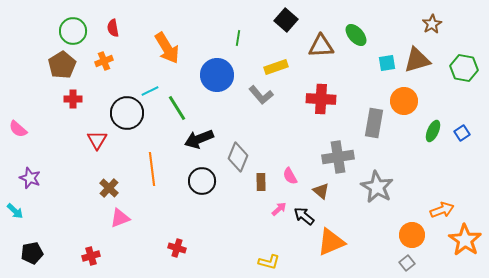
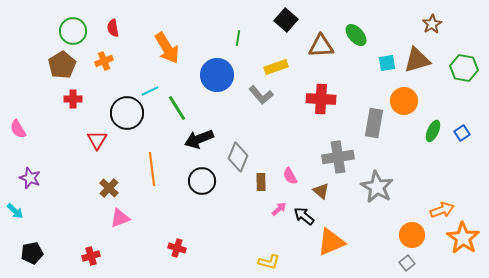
pink semicircle at (18, 129): rotated 18 degrees clockwise
orange star at (465, 240): moved 2 px left, 2 px up
